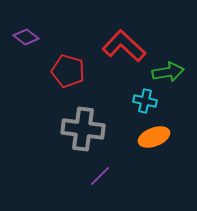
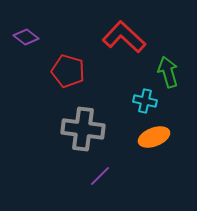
red L-shape: moved 9 px up
green arrow: rotated 96 degrees counterclockwise
